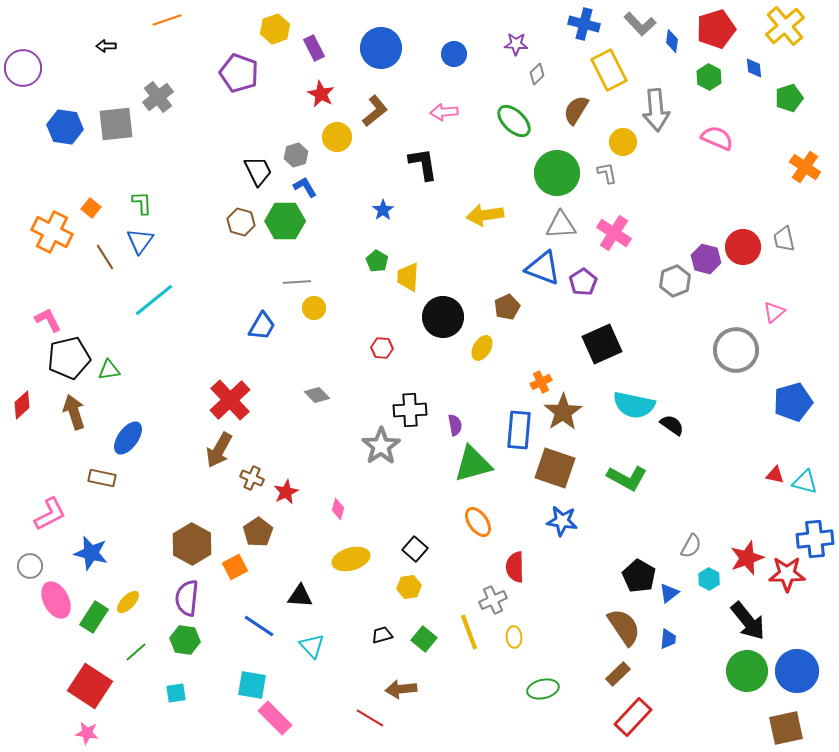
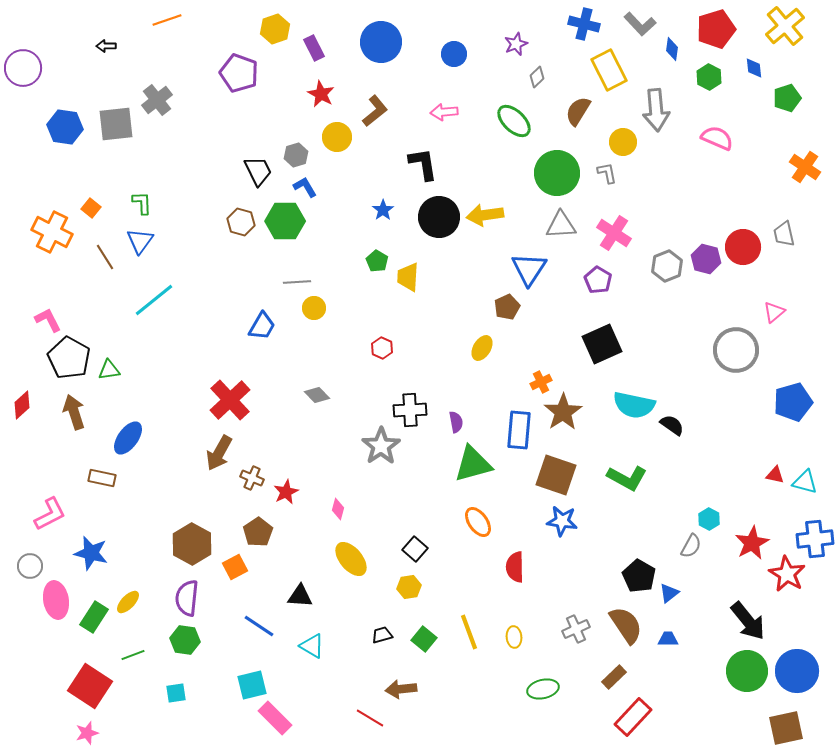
blue diamond at (672, 41): moved 8 px down
purple star at (516, 44): rotated 25 degrees counterclockwise
blue circle at (381, 48): moved 6 px up
gray diamond at (537, 74): moved 3 px down
gray cross at (158, 97): moved 1 px left, 3 px down
green pentagon at (789, 98): moved 2 px left
brown semicircle at (576, 110): moved 2 px right, 1 px down
gray trapezoid at (784, 239): moved 5 px up
blue triangle at (543, 268): moved 14 px left, 1 px down; rotated 42 degrees clockwise
gray hexagon at (675, 281): moved 8 px left, 15 px up
purple pentagon at (583, 282): moved 15 px right, 2 px up; rotated 8 degrees counterclockwise
black circle at (443, 317): moved 4 px left, 100 px up
red hexagon at (382, 348): rotated 20 degrees clockwise
black pentagon at (69, 358): rotated 30 degrees counterclockwise
purple semicircle at (455, 425): moved 1 px right, 3 px up
brown arrow at (219, 450): moved 3 px down
brown square at (555, 468): moved 1 px right, 7 px down
red star at (747, 558): moved 5 px right, 15 px up; rotated 8 degrees counterclockwise
yellow ellipse at (351, 559): rotated 66 degrees clockwise
red star at (787, 574): rotated 30 degrees clockwise
cyan hexagon at (709, 579): moved 60 px up
pink ellipse at (56, 600): rotated 18 degrees clockwise
gray cross at (493, 600): moved 83 px right, 29 px down
brown semicircle at (624, 627): moved 2 px right, 2 px up
blue trapezoid at (668, 639): rotated 95 degrees counterclockwise
cyan triangle at (312, 646): rotated 16 degrees counterclockwise
green line at (136, 652): moved 3 px left, 3 px down; rotated 20 degrees clockwise
brown rectangle at (618, 674): moved 4 px left, 3 px down
cyan square at (252, 685): rotated 24 degrees counterclockwise
pink star at (87, 733): rotated 25 degrees counterclockwise
